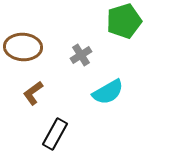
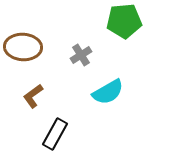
green pentagon: rotated 12 degrees clockwise
brown L-shape: moved 3 px down
